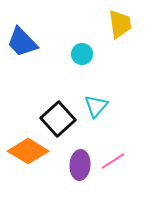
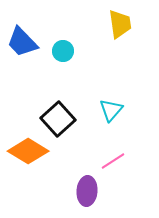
cyan circle: moved 19 px left, 3 px up
cyan triangle: moved 15 px right, 4 px down
purple ellipse: moved 7 px right, 26 px down
